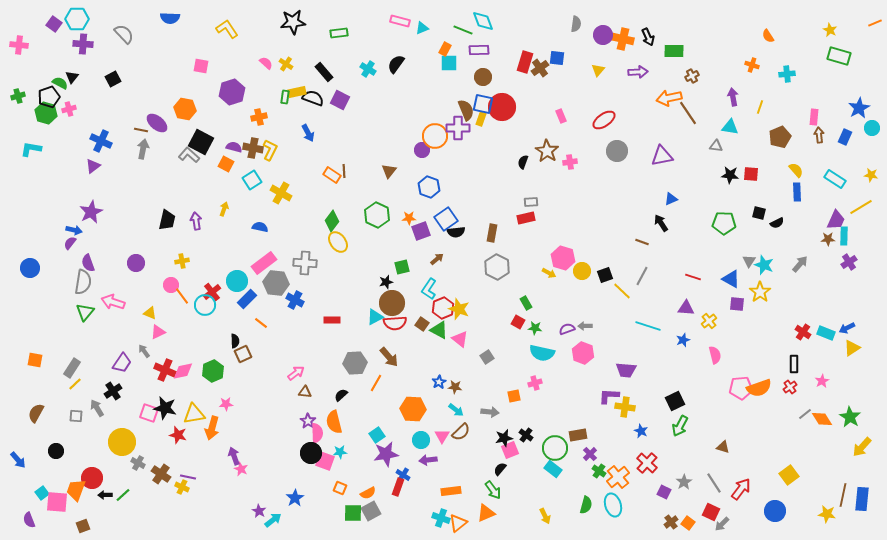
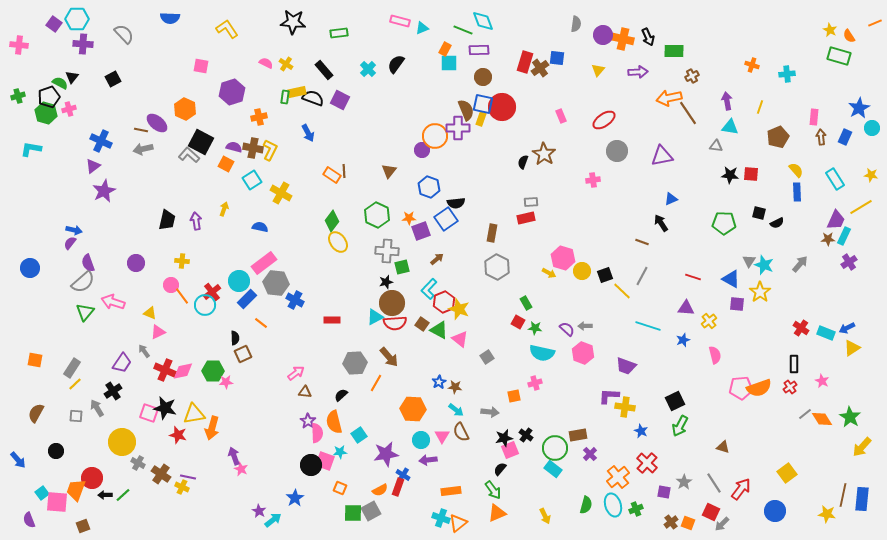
black star at (293, 22): rotated 10 degrees clockwise
orange semicircle at (768, 36): moved 81 px right
pink semicircle at (266, 63): rotated 16 degrees counterclockwise
cyan cross at (368, 69): rotated 14 degrees clockwise
black rectangle at (324, 72): moved 2 px up
purple arrow at (733, 97): moved 6 px left, 4 px down
orange hexagon at (185, 109): rotated 15 degrees clockwise
brown arrow at (819, 135): moved 2 px right, 2 px down
brown pentagon at (780, 137): moved 2 px left
gray arrow at (143, 149): rotated 114 degrees counterclockwise
brown star at (547, 151): moved 3 px left, 3 px down
pink cross at (570, 162): moved 23 px right, 18 px down
cyan rectangle at (835, 179): rotated 25 degrees clockwise
purple star at (91, 212): moved 13 px right, 21 px up
black semicircle at (456, 232): moved 29 px up
cyan rectangle at (844, 236): rotated 24 degrees clockwise
yellow cross at (182, 261): rotated 16 degrees clockwise
gray cross at (305, 263): moved 82 px right, 12 px up
cyan circle at (237, 281): moved 2 px right
gray semicircle at (83, 282): rotated 40 degrees clockwise
cyan L-shape at (429, 289): rotated 10 degrees clockwise
red hexagon at (443, 308): moved 1 px right, 6 px up
purple semicircle at (567, 329): rotated 63 degrees clockwise
red cross at (803, 332): moved 2 px left, 4 px up
black semicircle at (235, 341): moved 3 px up
purple trapezoid at (626, 370): moved 4 px up; rotated 15 degrees clockwise
green hexagon at (213, 371): rotated 25 degrees clockwise
pink star at (822, 381): rotated 16 degrees counterclockwise
pink star at (226, 404): moved 22 px up
brown semicircle at (461, 432): rotated 108 degrees clockwise
cyan square at (377, 435): moved 18 px left
black circle at (311, 453): moved 12 px down
green cross at (599, 471): moved 37 px right, 38 px down; rotated 32 degrees clockwise
yellow square at (789, 475): moved 2 px left, 2 px up
purple square at (664, 492): rotated 16 degrees counterclockwise
orange semicircle at (368, 493): moved 12 px right, 3 px up
orange triangle at (486, 513): moved 11 px right
orange square at (688, 523): rotated 16 degrees counterclockwise
